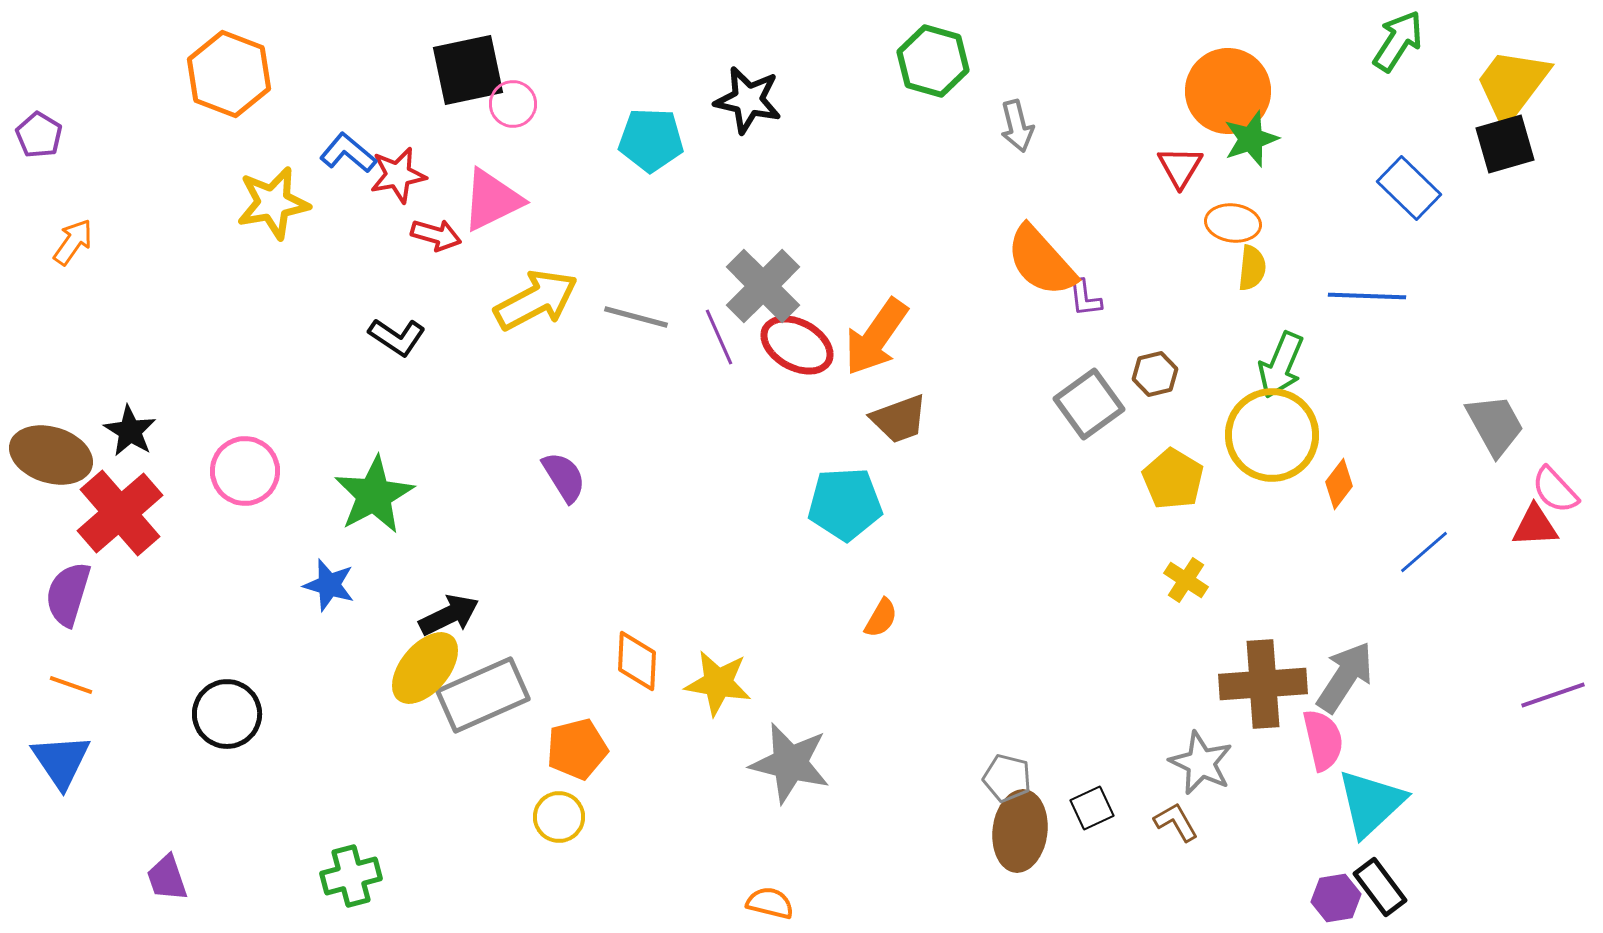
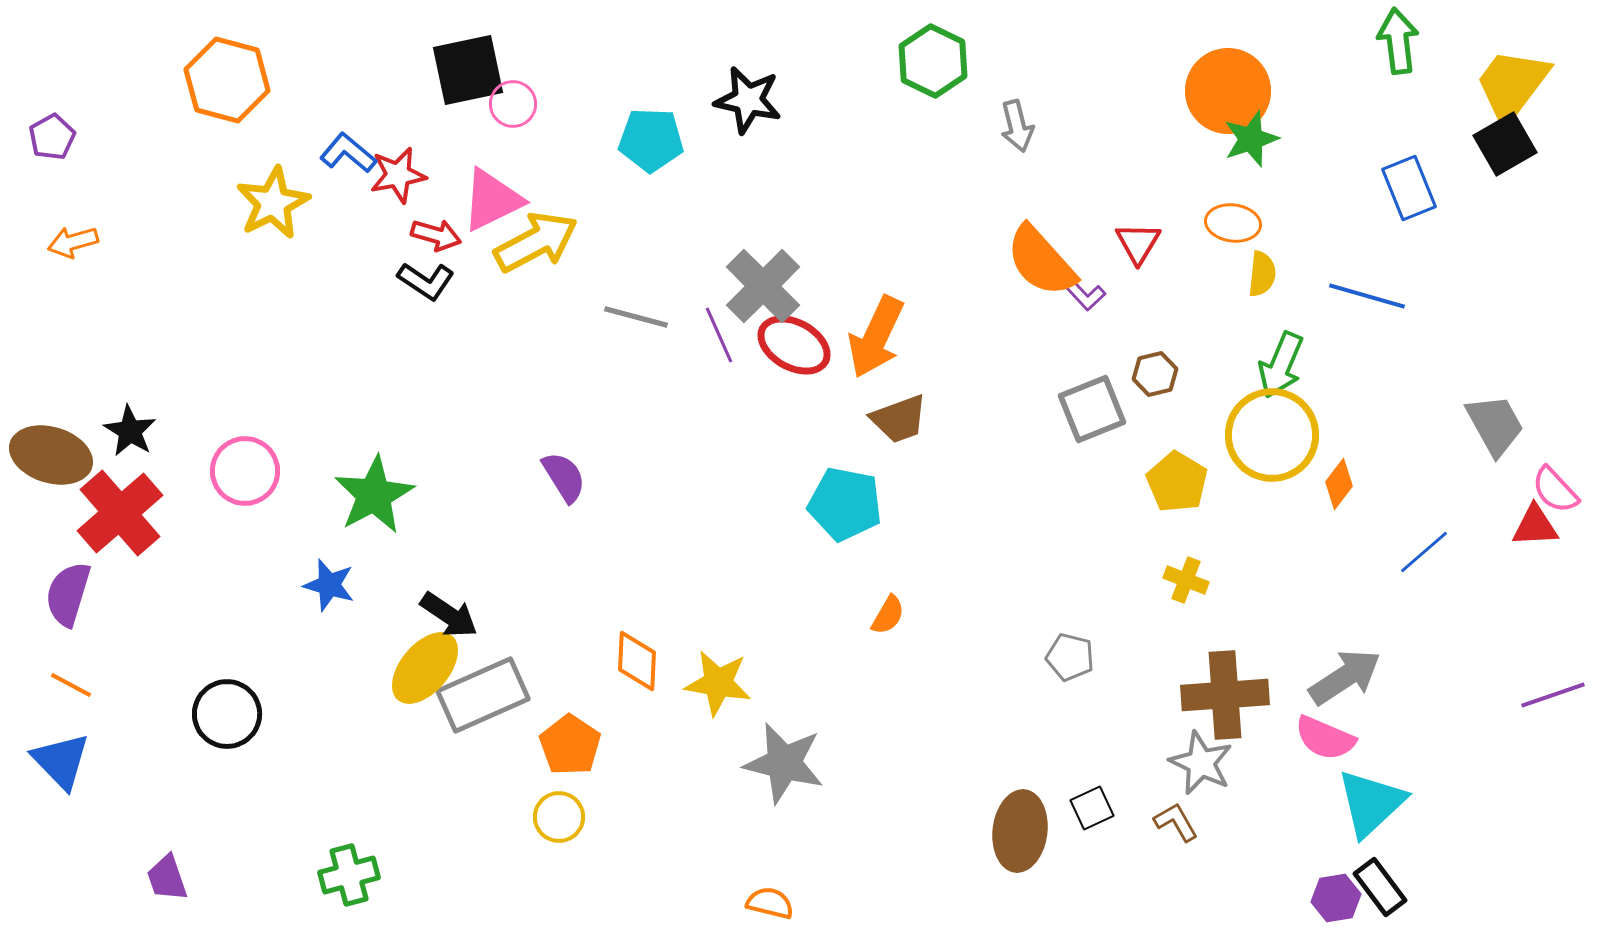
green arrow at (1398, 41): rotated 40 degrees counterclockwise
green hexagon at (933, 61): rotated 10 degrees clockwise
orange hexagon at (229, 74): moved 2 px left, 6 px down; rotated 6 degrees counterclockwise
purple pentagon at (39, 135): moved 13 px right, 2 px down; rotated 12 degrees clockwise
black square at (1505, 144): rotated 14 degrees counterclockwise
red triangle at (1180, 167): moved 42 px left, 76 px down
blue rectangle at (1409, 188): rotated 24 degrees clockwise
yellow star at (273, 203): rotated 16 degrees counterclockwise
orange arrow at (73, 242): rotated 141 degrees counterclockwise
yellow semicircle at (1252, 268): moved 10 px right, 6 px down
blue line at (1367, 296): rotated 14 degrees clockwise
purple L-shape at (1085, 298): moved 3 px up; rotated 36 degrees counterclockwise
yellow arrow at (536, 300): moved 58 px up
black L-shape at (397, 337): moved 29 px right, 56 px up
purple line at (719, 337): moved 2 px up
orange arrow at (876, 337): rotated 10 degrees counterclockwise
red ellipse at (797, 345): moved 3 px left
gray square at (1089, 404): moved 3 px right, 5 px down; rotated 14 degrees clockwise
yellow pentagon at (1173, 479): moved 4 px right, 3 px down
cyan pentagon at (845, 504): rotated 14 degrees clockwise
yellow cross at (1186, 580): rotated 12 degrees counterclockwise
black arrow at (449, 615): rotated 60 degrees clockwise
orange semicircle at (881, 618): moved 7 px right, 3 px up
gray arrow at (1345, 677): rotated 24 degrees clockwise
brown cross at (1263, 684): moved 38 px left, 11 px down
orange line at (71, 685): rotated 9 degrees clockwise
pink semicircle at (1323, 740): moved 2 px right, 2 px up; rotated 126 degrees clockwise
orange pentagon at (577, 749): moved 7 px left, 4 px up; rotated 24 degrees counterclockwise
blue triangle at (61, 761): rotated 10 degrees counterclockwise
gray star at (790, 763): moved 6 px left
gray pentagon at (1007, 778): moved 63 px right, 121 px up
green cross at (351, 876): moved 2 px left, 1 px up
